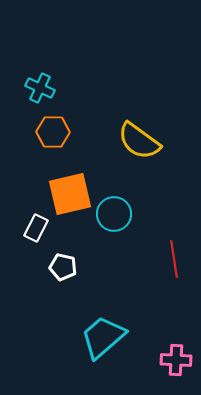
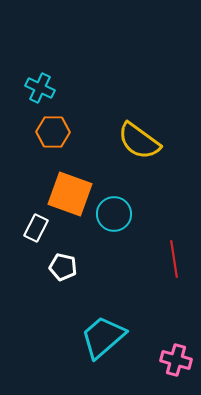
orange square: rotated 33 degrees clockwise
pink cross: rotated 12 degrees clockwise
